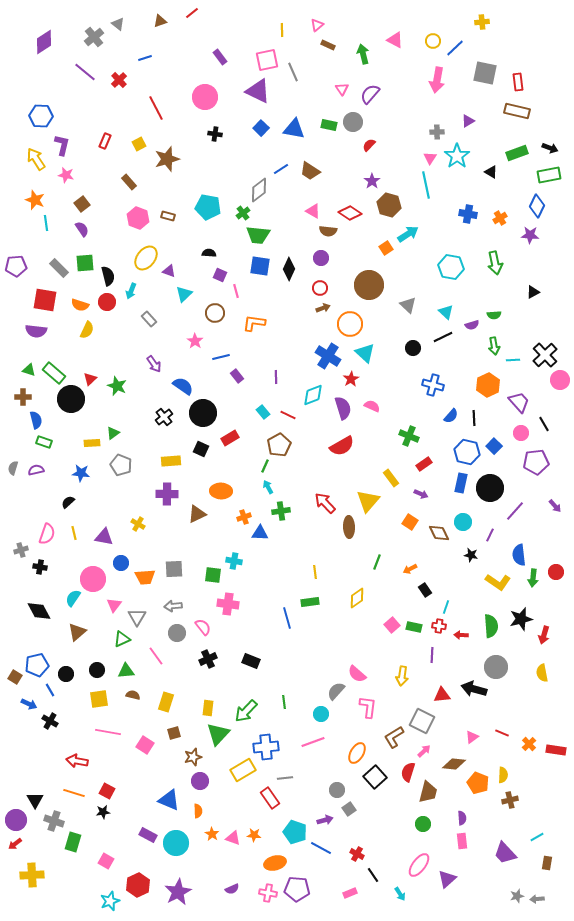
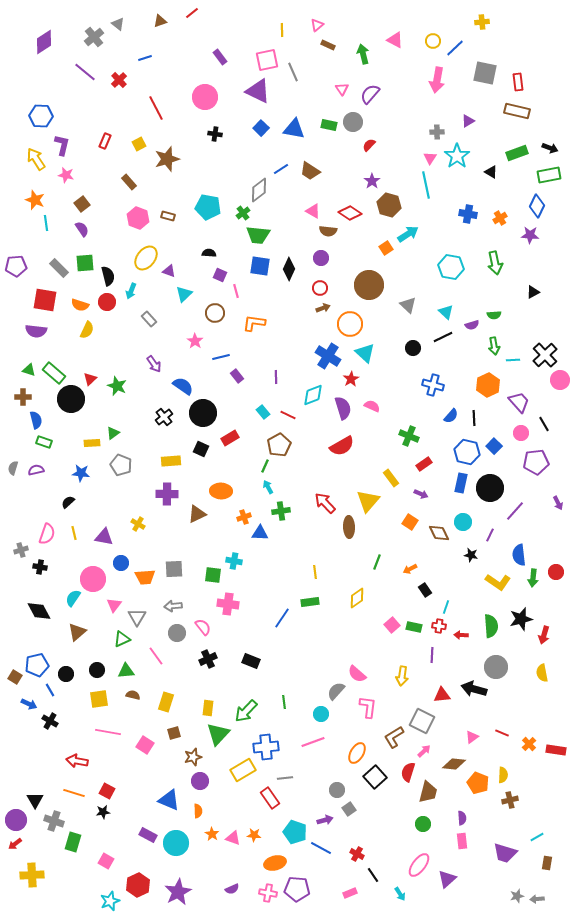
purple arrow at (555, 506): moved 3 px right, 3 px up; rotated 16 degrees clockwise
blue line at (287, 618): moved 5 px left; rotated 50 degrees clockwise
purple trapezoid at (505, 853): rotated 30 degrees counterclockwise
